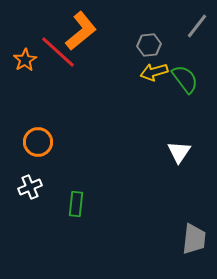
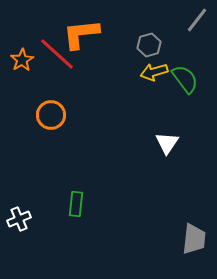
gray line: moved 6 px up
orange L-shape: moved 3 px down; rotated 147 degrees counterclockwise
gray hexagon: rotated 10 degrees counterclockwise
red line: moved 1 px left, 2 px down
orange star: moved 3 px left
orange circle: moved 13 px right, 27 px up
white triangle: moved 12 px left, 9 px up
white cross: moved 11 px left, 32 px down
